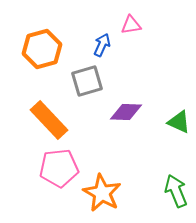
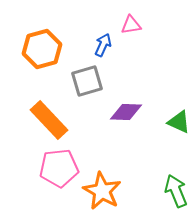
blue arrow: moved 1 px right
orange star: moved 2 px up
